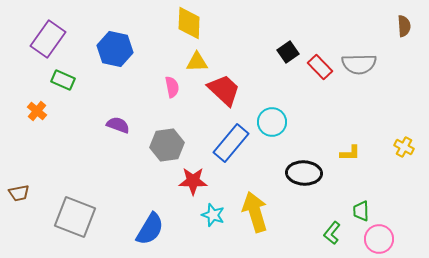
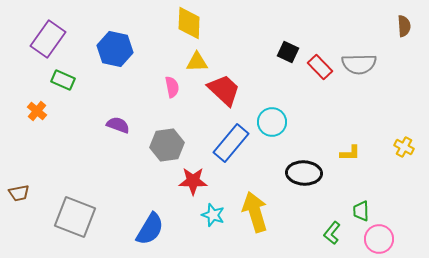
black square: rotated 30 degrees counterclockwise
